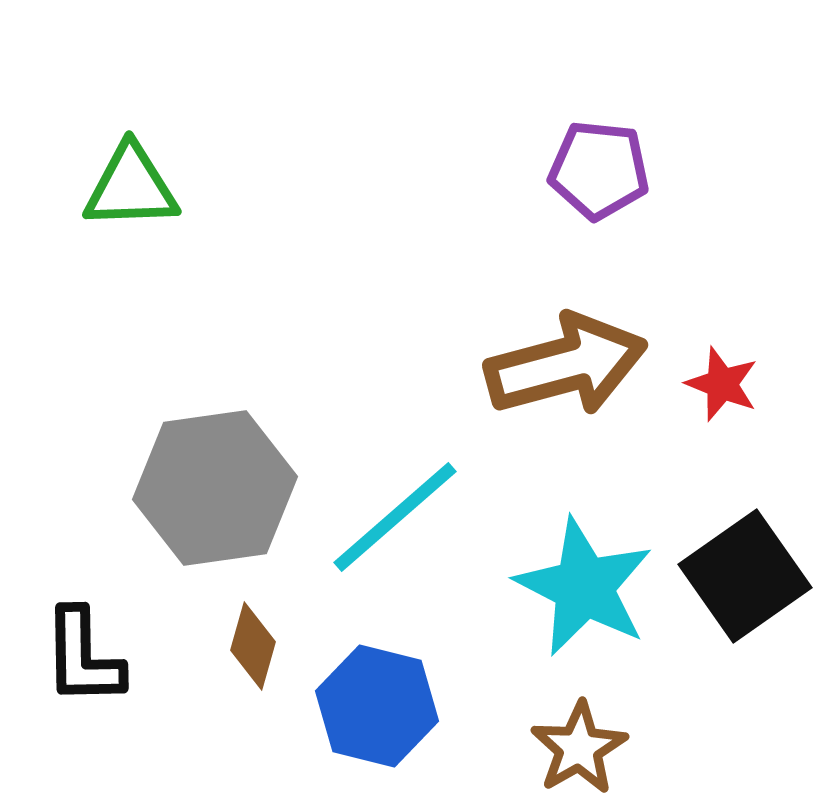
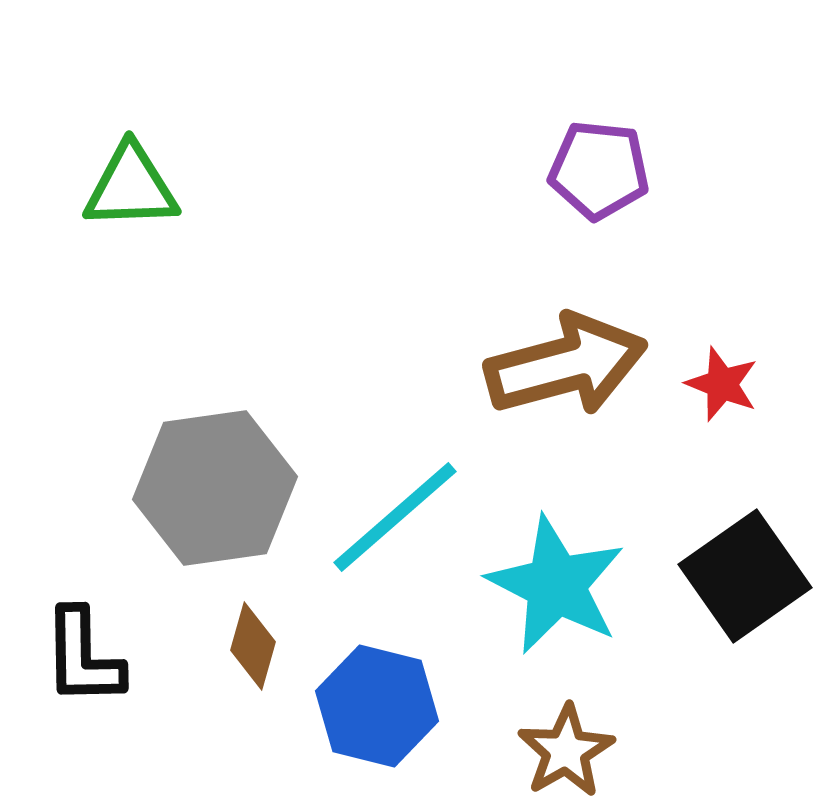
cyan star: moved 28 px left, 2 px up
brown star: moved 13 px left, 3 px down
